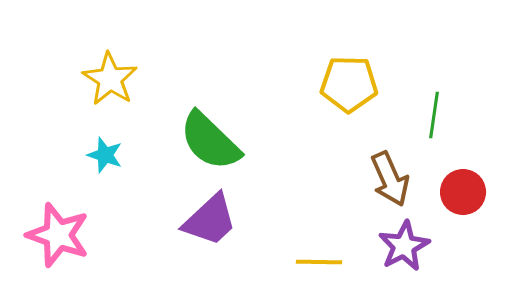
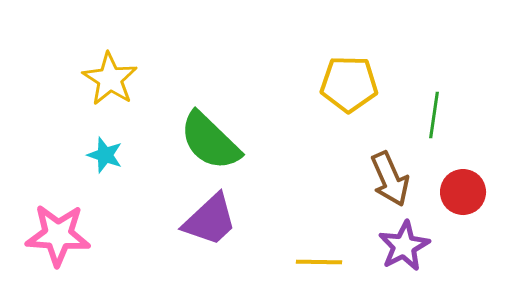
pink star: rotated 16 degrees counterclockwise
